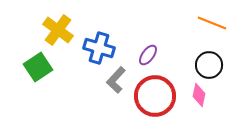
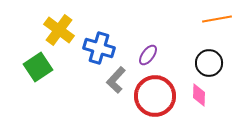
orange line: moved 5 px right, 4 px up; rotated 32 degrees counterclockwise
yellow cross: moved 1 px right
black circle: moved 2 px up
pink diamond: rotated 10 degrees counterclockwise
